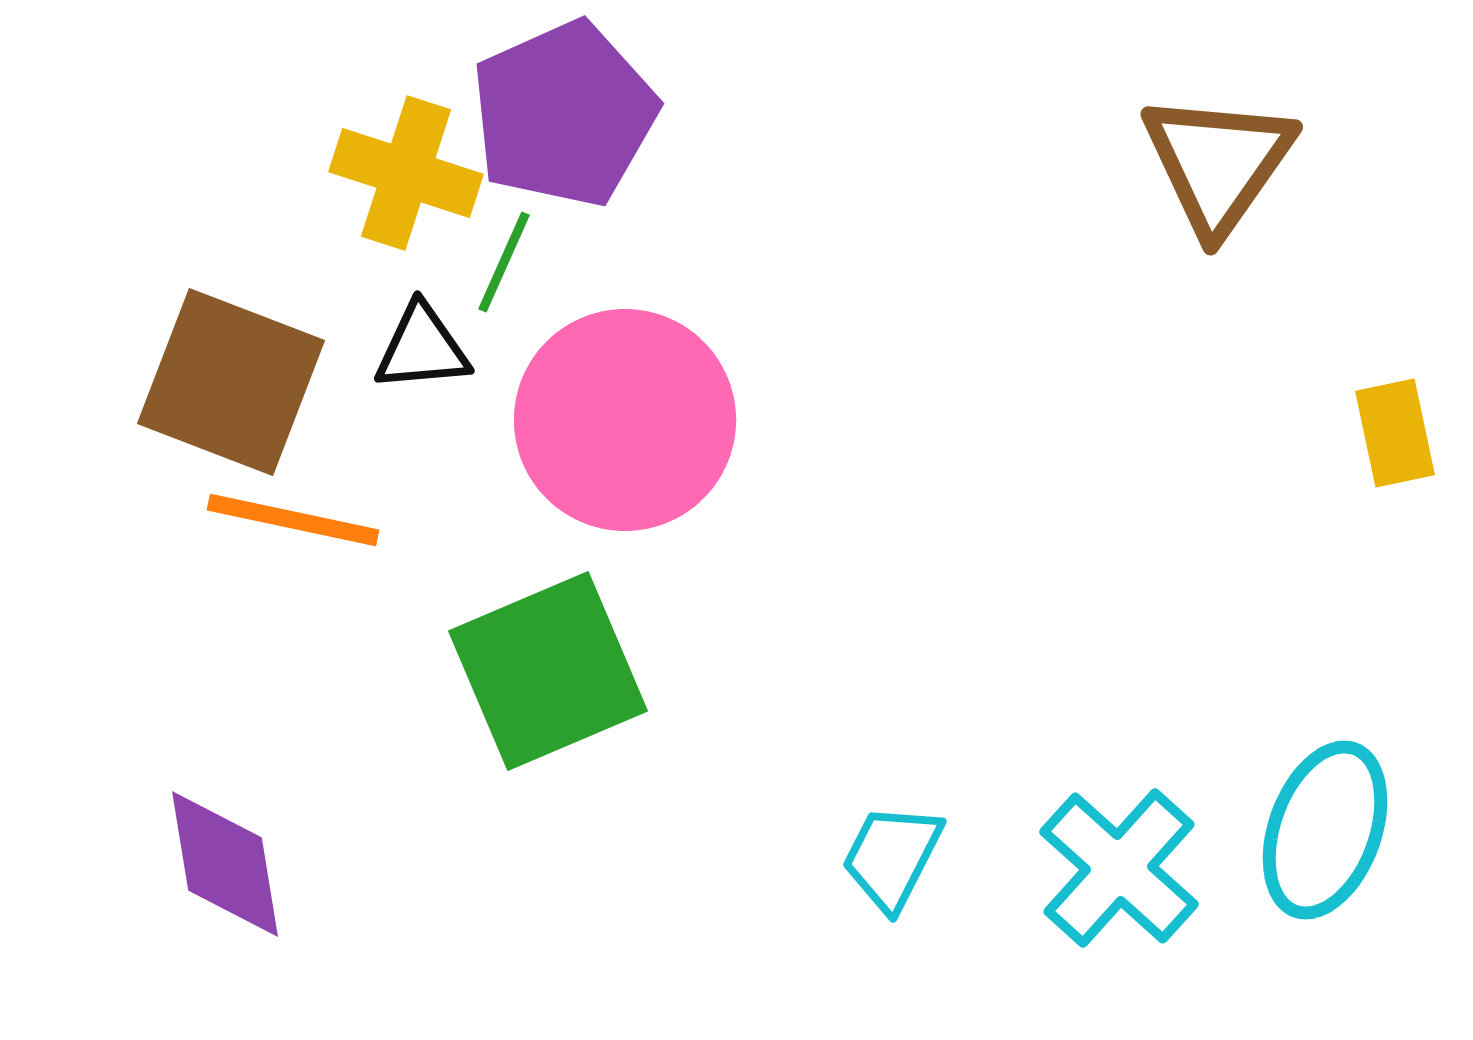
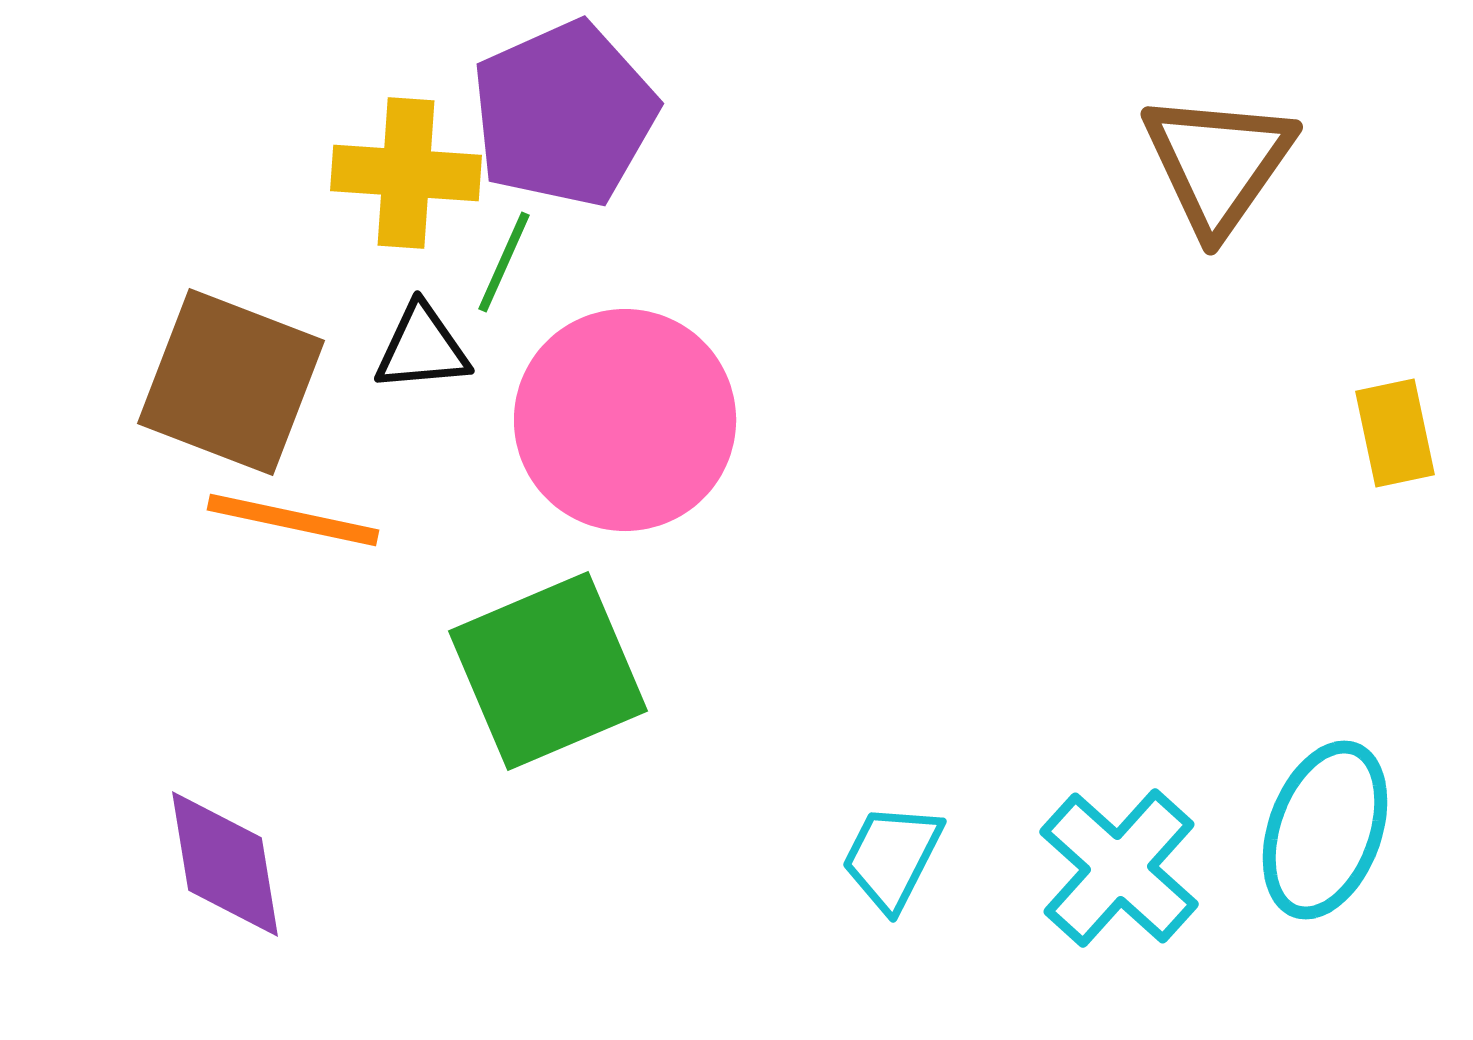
yellow cross: rotated 14 degrees counterclockwise
